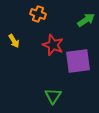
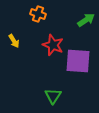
purple square: rotated 12 degrees clockwise
